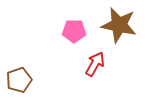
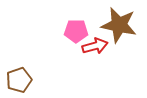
pink pentagon: moved 2 px right
red arrow: moved 18 px up; rotated 45 degrees clockwise
